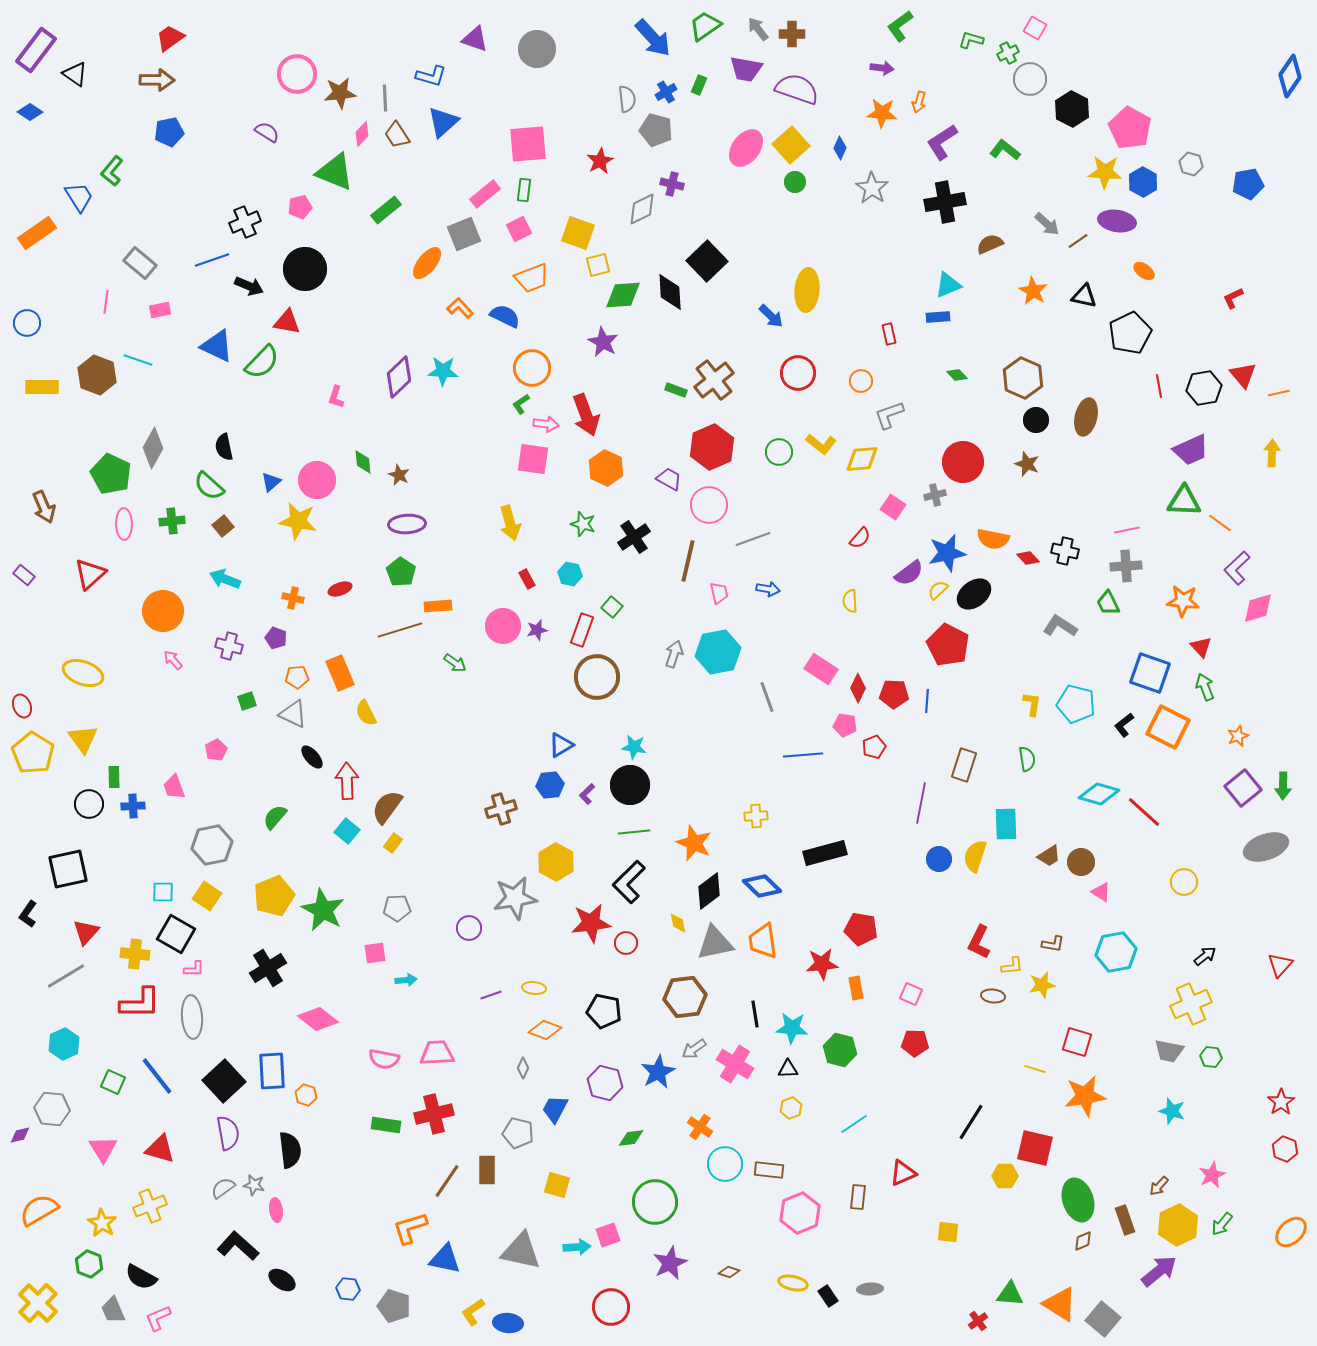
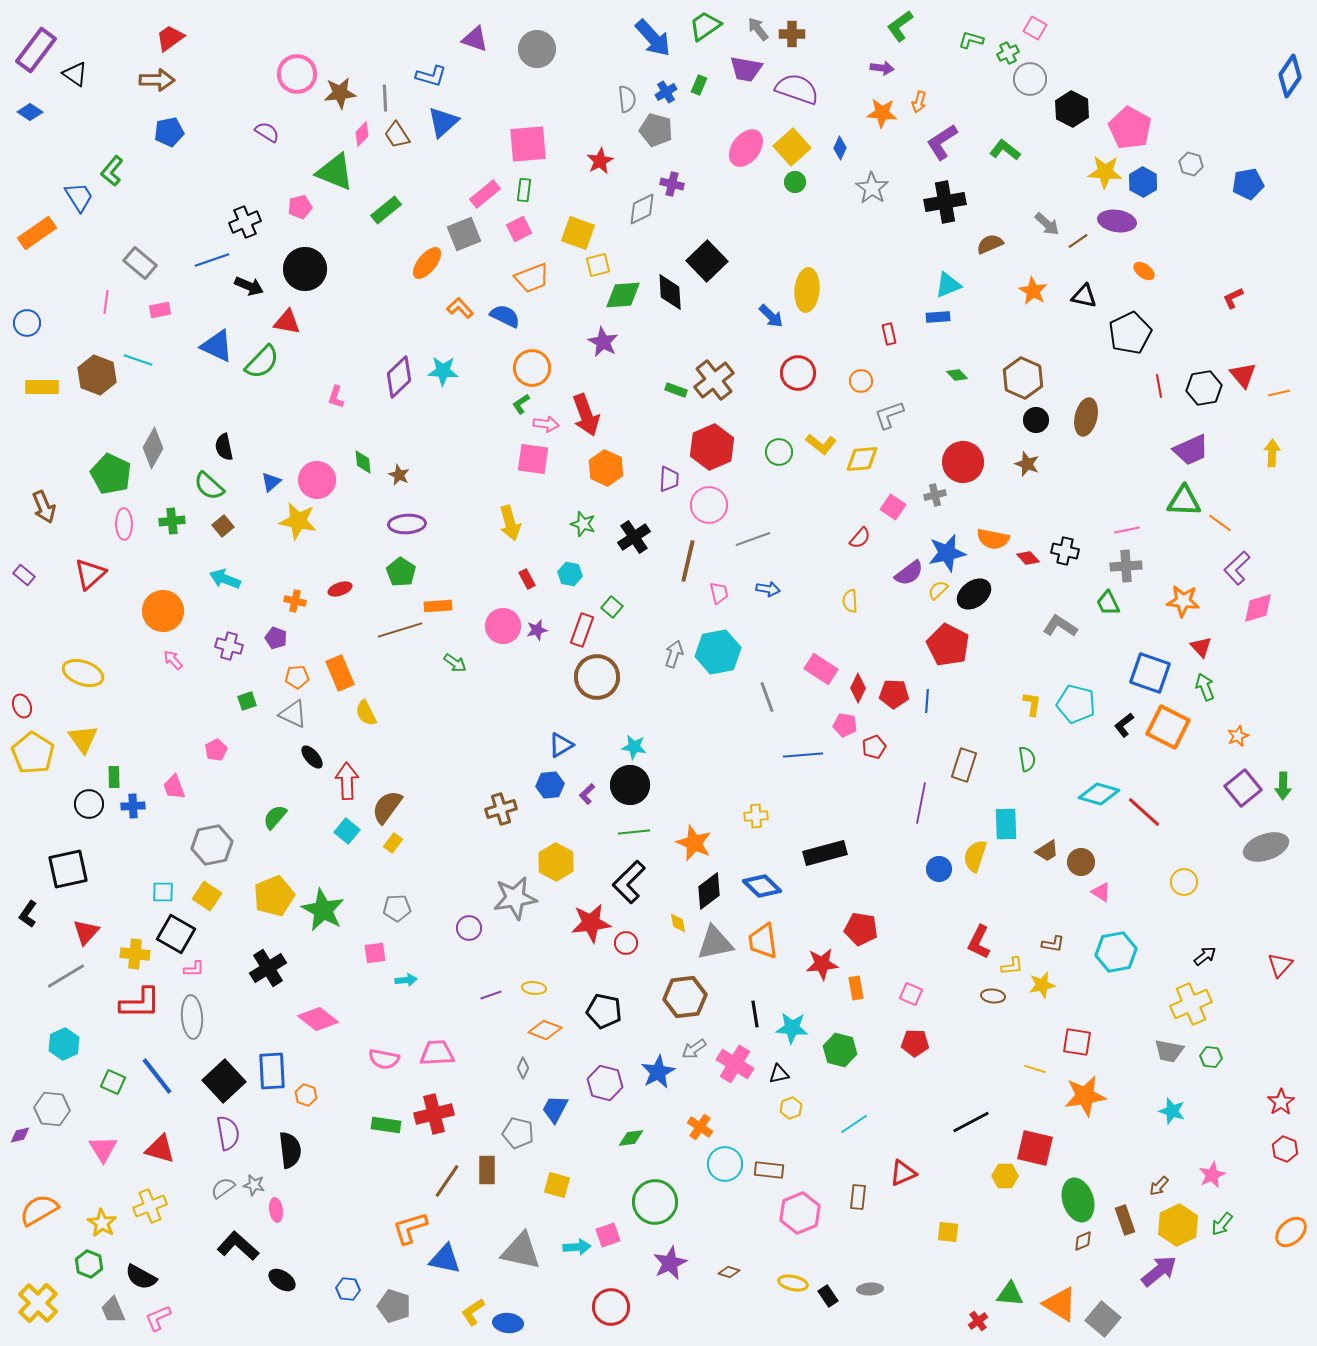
yellow square at (791, 145): moved 1 px right, 2 px down
purple trapezoid at (669, 479): rotated 64 degrees clockwise
orange cross at (293, 598): moved 2 px right, 3 px down
brown trapezoid at (1049, 856): moved 2 px left, 5 px up
blue circle at (939, 859): moved 10 px down
red square at (1077, 1042): rotated 8 degrees counterclockwise
black triangle at (788, 1069): moved 9 px left, 5 px down; rotated 10 degrees counterclockwise
black line at (971, 1122): rotated 30 degrees clockwise
